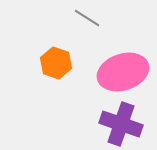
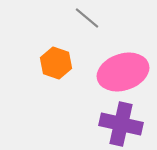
gray line: rotated 8 degrees clockwise
purple cross: rotated 6 degrees counterclockwise
